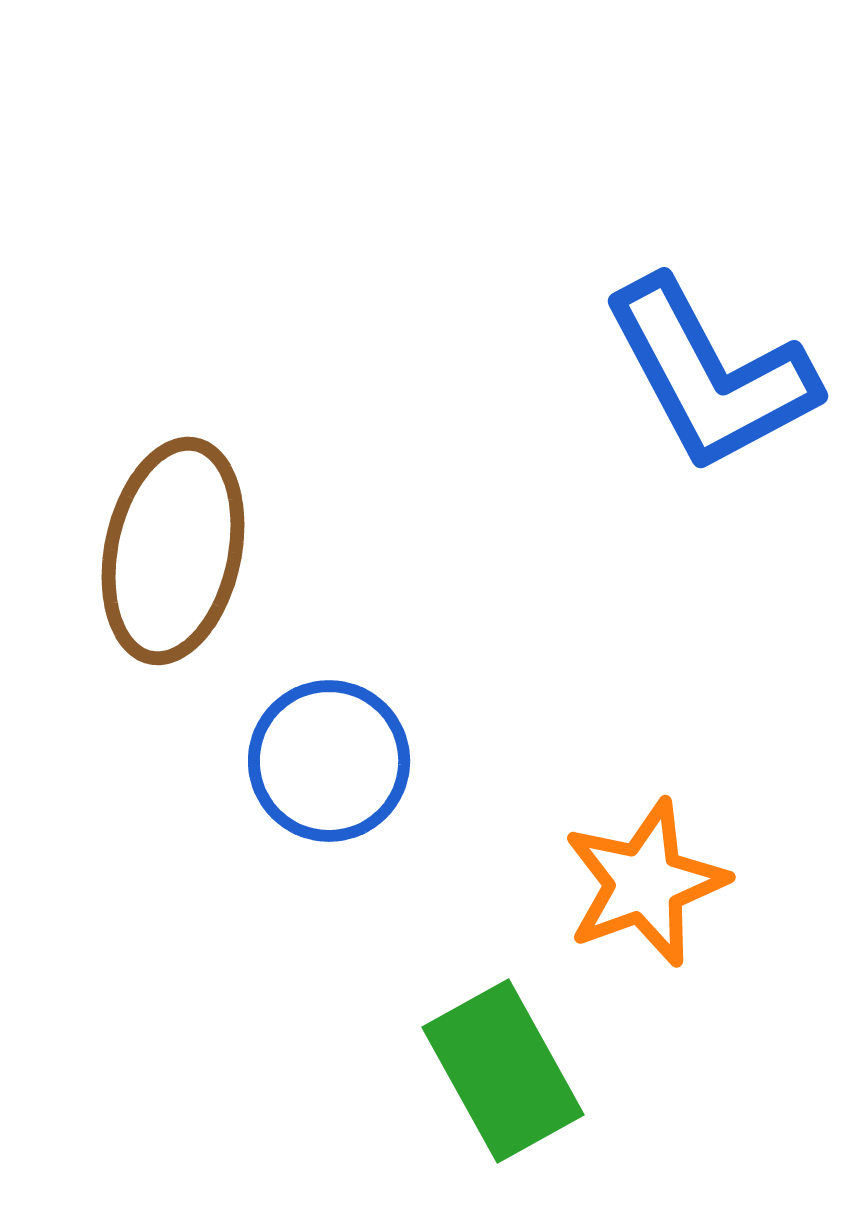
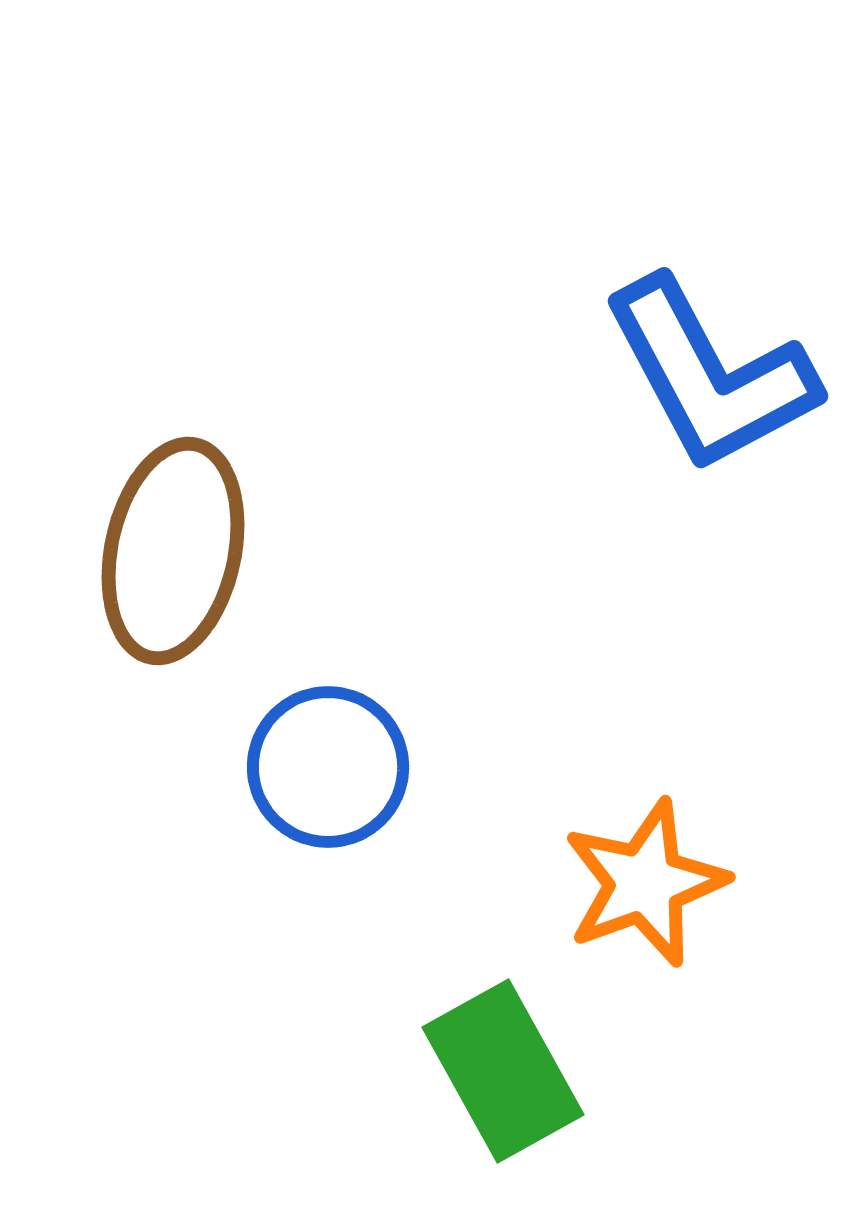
blue circle: moved 1 px left, 6 px down
